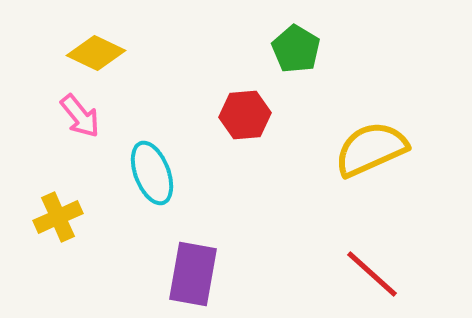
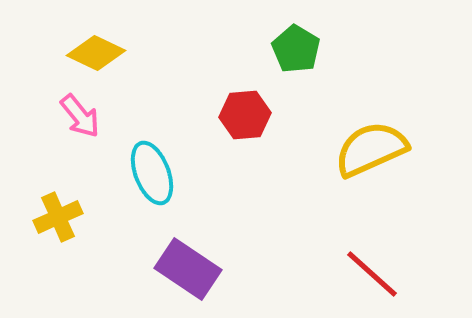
purple rectangle: moved 5 px left, 5 px up; rotated 66 degrees counterclockwise
